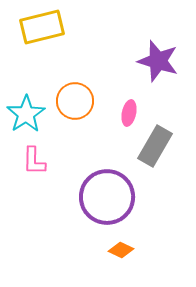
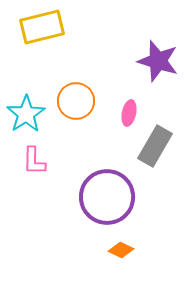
orange circle: moved 1 px right
